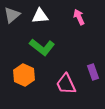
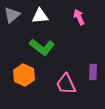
purple rectangle: rotated 21 degrees clockwise
